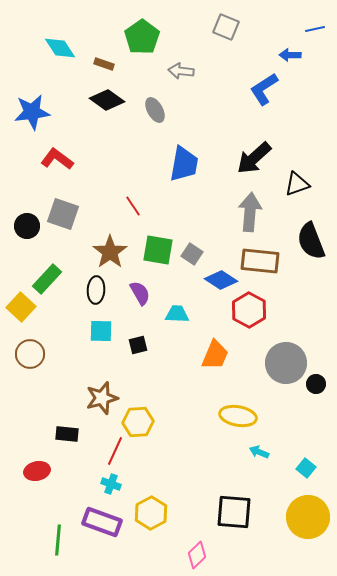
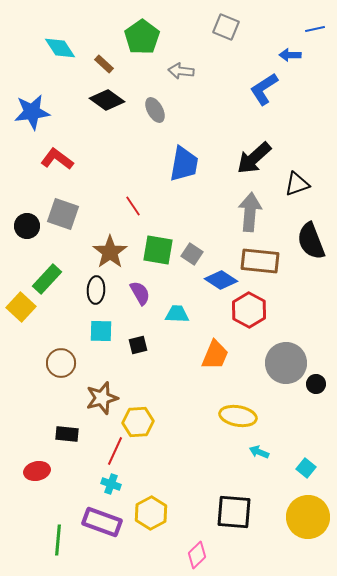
brown rectangle at (104, 64): rotated 24 degrees clockwise
brown circle at (30, 354): moved 31 px right, 9 px down
